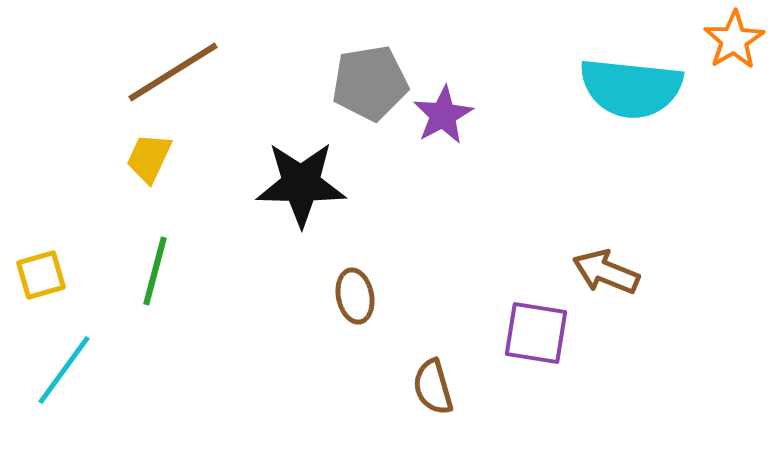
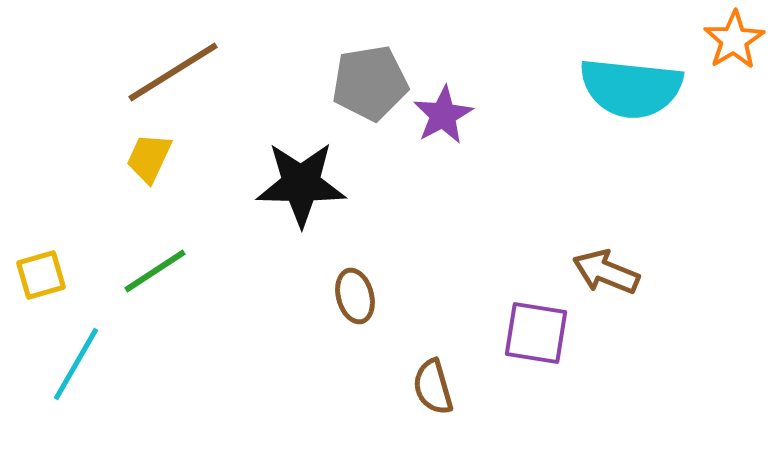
green line: rotated 42 degrees clockwise
brown ellipse: rotated 4 degrees counterclockwise
cyan line: moved 12 px right, 6 px up; rotated 6 degrees counterclockwise
